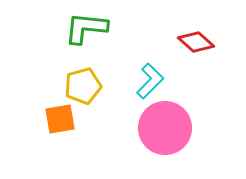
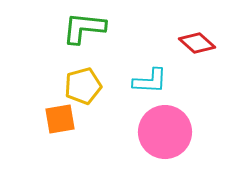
green L-shape: moved 2 px left
red diamond: moved 1 px right, 1 px down
cyan L-shape: rotated 48 degrees clockwise
pink circle: moved 4 px down
